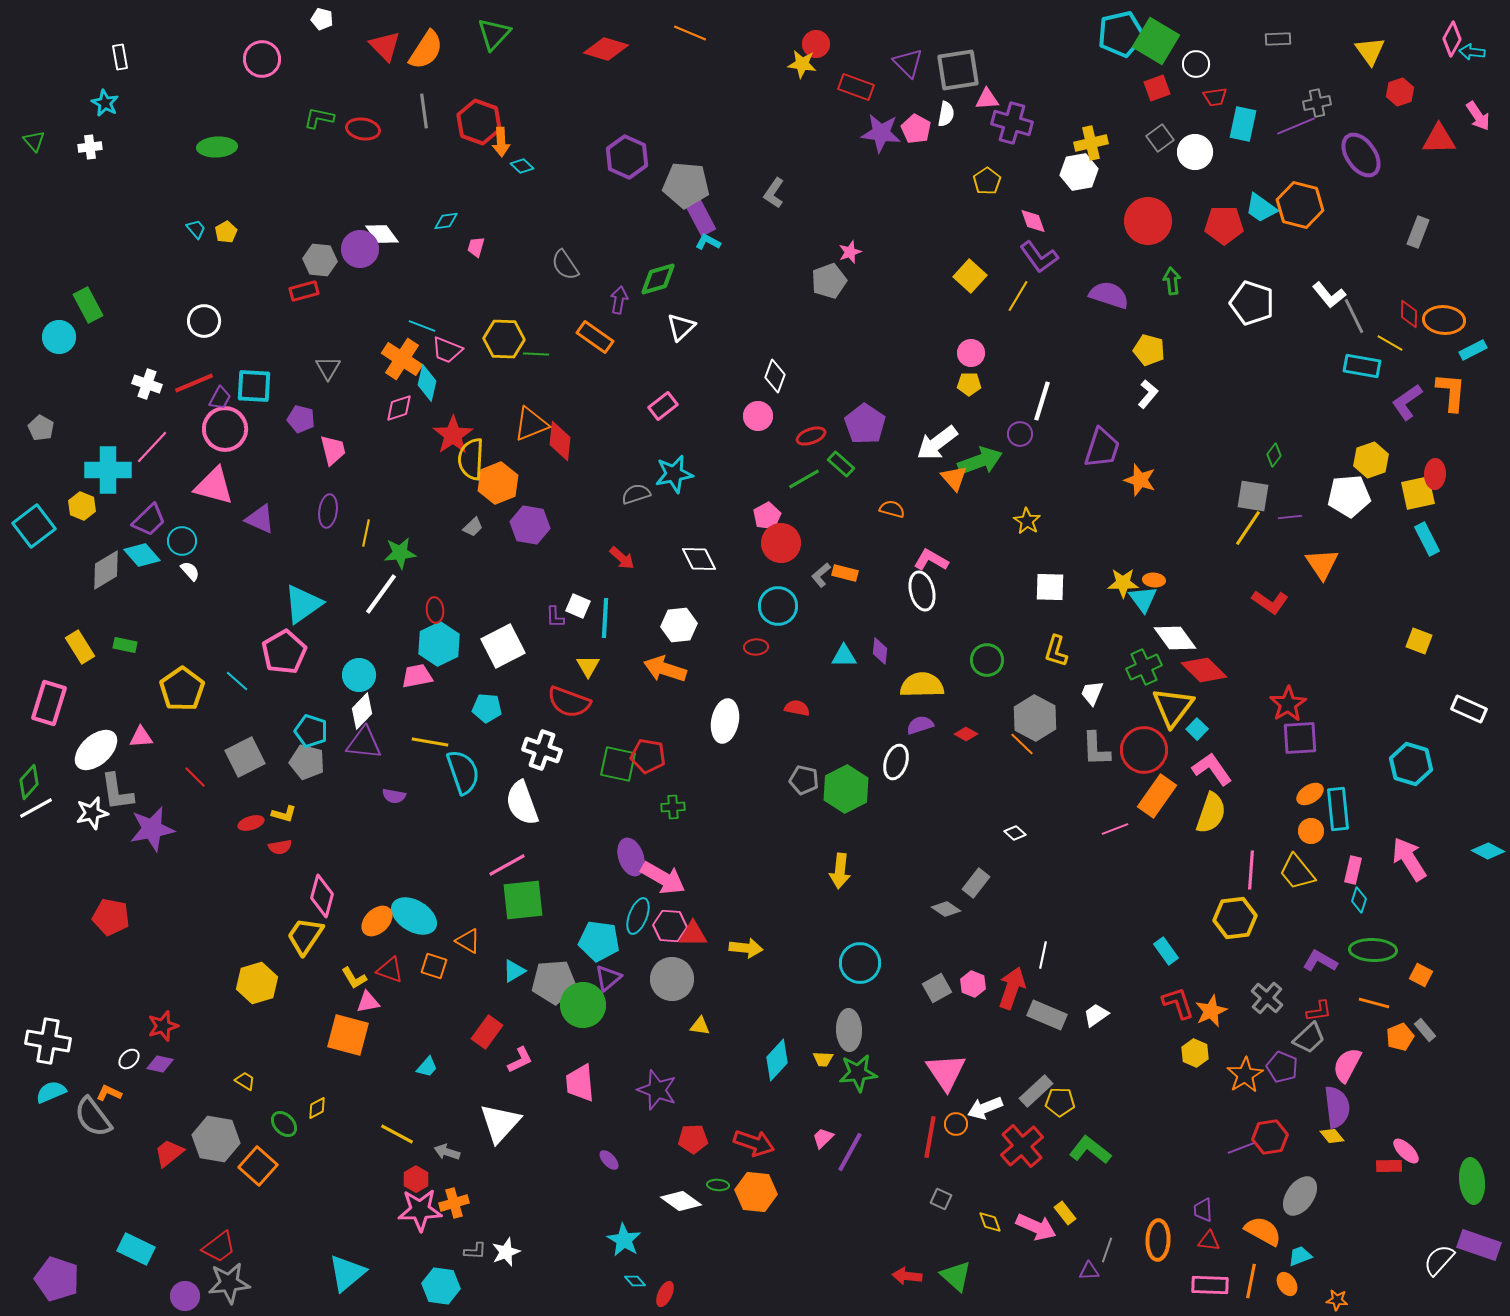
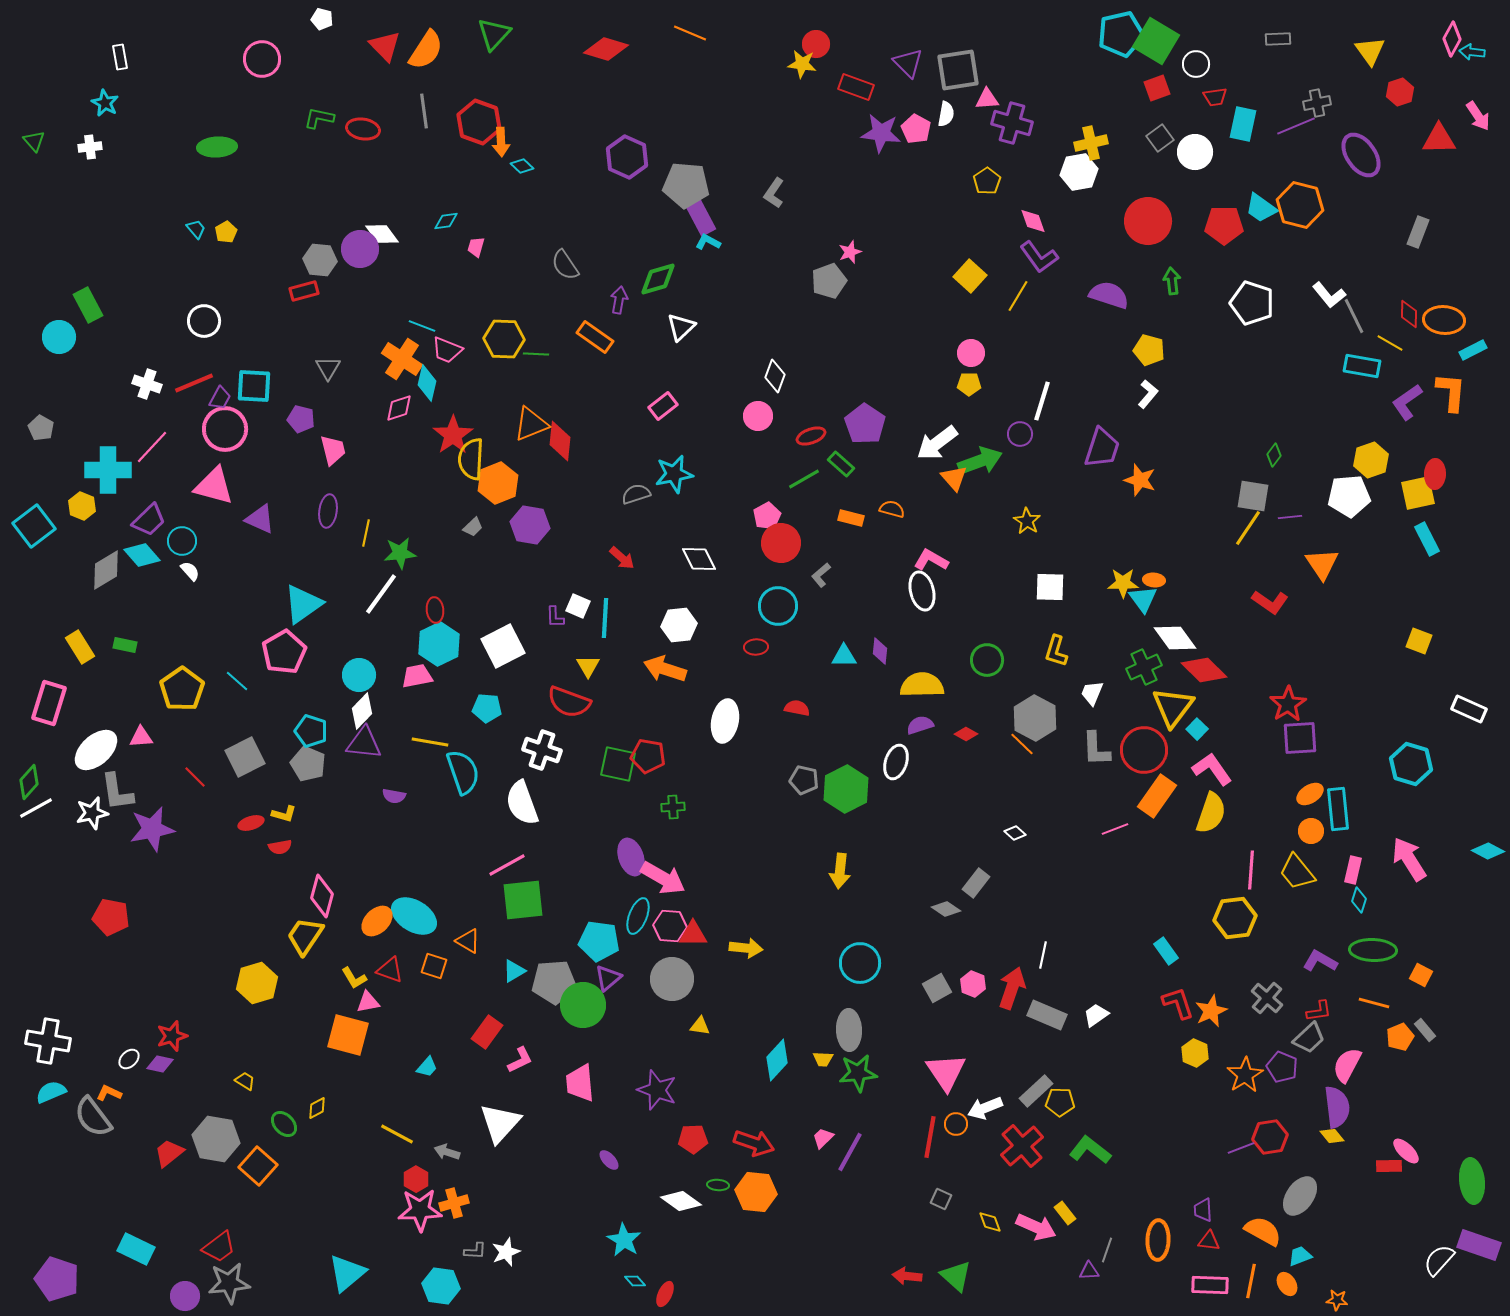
orange rectangle at (845, 573): moved 6 px right, 55 px up
gray pentagon at (307, 762): moved 1 px right, 2 px down; rotated 8 degrees clockwise
red star at (163, 1026): moved 9 px right, 10 px down
